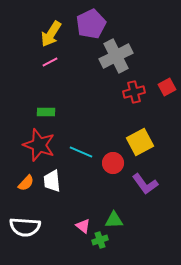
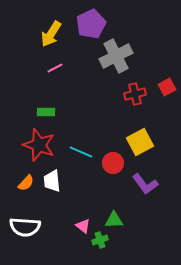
pink line: moved 5 px right, 6 px down
red cross: moved 1 px right, 2 px down
